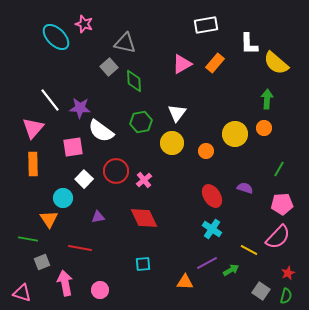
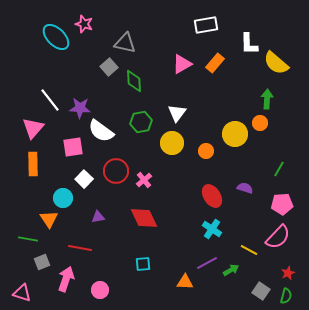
orange circle at (264, 128): moved 4 px left, 5 px up
pink arrow at (65, 283): moved 1 px right, 4 px up; rotated 30 degrees clockwise
